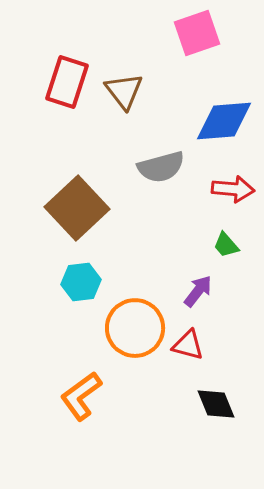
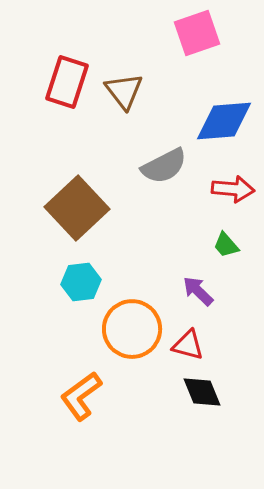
gray semicircle: moved 3 px right, 1 px up; rotated 12 degrees counterclockwise
purple arrow: rotated 84 degrees counterclockwise
orange circle: moved 3 px left, 1 px down
black diamond: moved 14 px left, 12 px up
